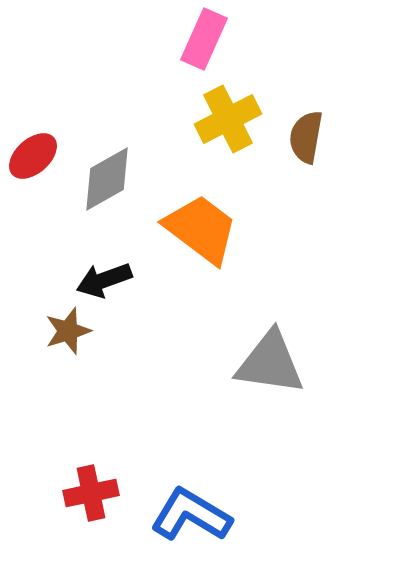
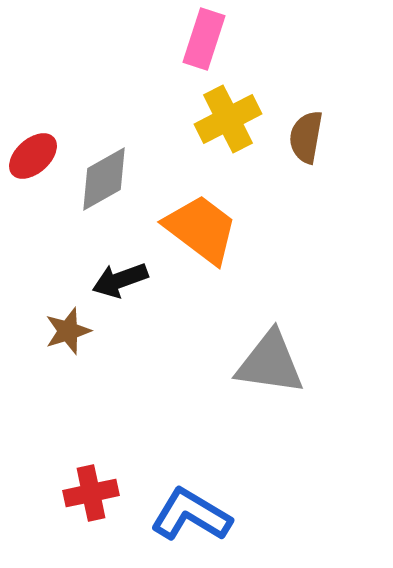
pink rectangle: rotated 6 degrees counterclockwise
gray diamond: moved 3 px left
black arrow: moved 16 px right
